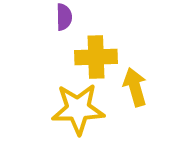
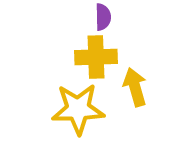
purple semicircle: moved 39 px right
